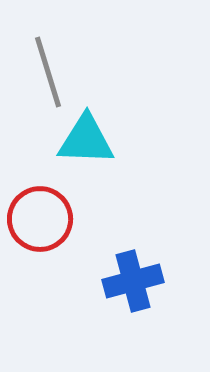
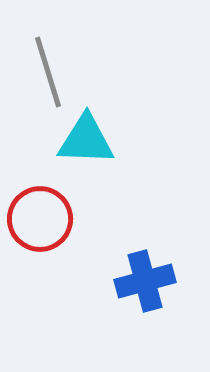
blue cross: moved 12 px right
